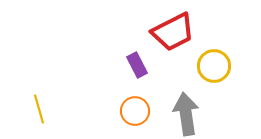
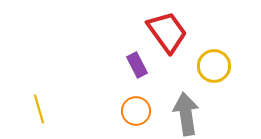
red trapezoid: moved 6 px left; rotated 99 degrees counterclockwise
orange circle: moved 1 px right
